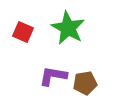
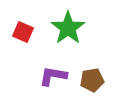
green star: rotated 8 degrees clockwise
brown pentagon: moved 7 px right, 3 px up
